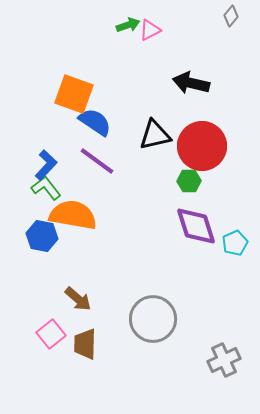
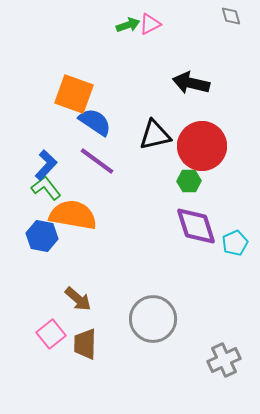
gray diamond: rotated 55 degrees counterclockwise
pink triangle: moved 6 px up
